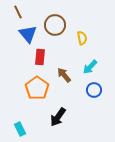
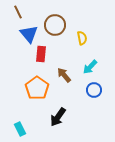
blue triangle: moved 1 px right
red rectangle: moved 1 px right, 3 px up
